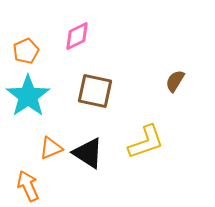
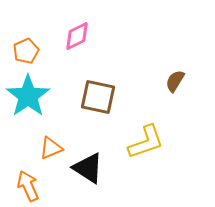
brown square: moved 3 px right, 6 px down
black triangle: moved 15 px down
